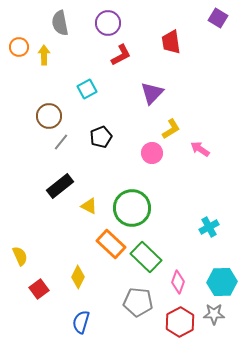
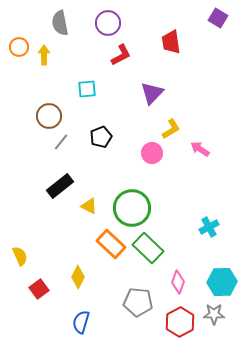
cyan square: rotated 24 degrees clockwise
green rectangle: moved 2 px right, 9 px up
